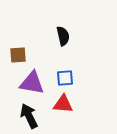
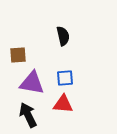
black arrow: moved 1 px left, 1 px up
